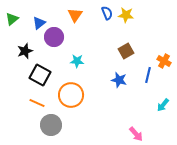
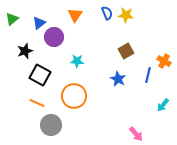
blue star: moved 1 px left, 1 px up; rotated 14 degrees clockwise
orange circle: moved 3 px right, 1 px down
